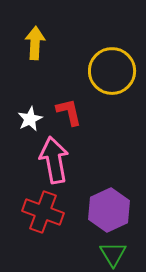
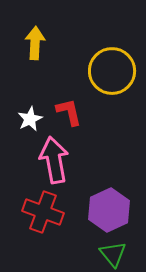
green triangle: rotated 8 degrees counterclockwise
